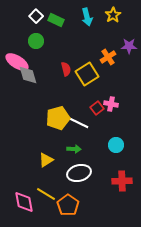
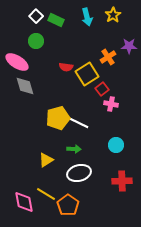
red semicircle: moved 2 px up; rotated 112 degrees clockwise
gray diamond: moved 3 px left, 11 px down
red square: moved 5 px right, 19 px up
